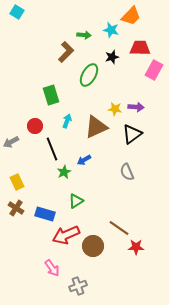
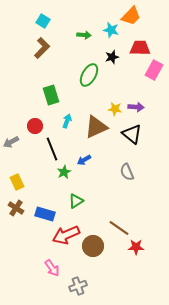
cyan square: moved 26 px right, 9 px down
brown L-shape: moved 24 px left, 4 px up
black triangle: rotated 45 degrees counterclockwise
